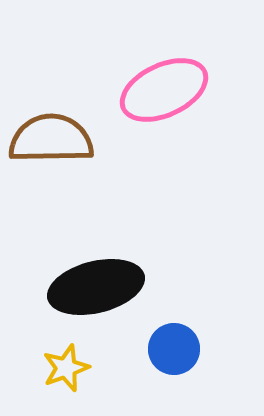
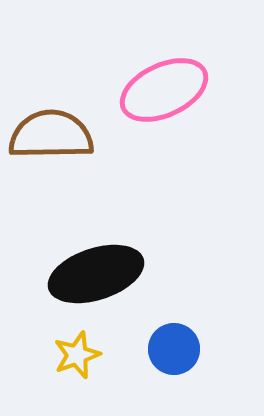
brown semicircle: moved 4 px up
black ellipse: moved 13 px up; rotated 4 degrees counterclockwise
yellow star: moved 11 px right, 13 px up
